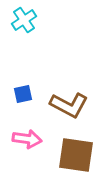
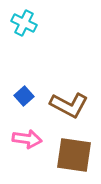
cyan cross: moved 3 px down; rotated 30 degrees counterclockwise
blue square: moved 1 px right, 2 px down; rotated 30 degrees counterclockwise
brown square: moved 2 px left
